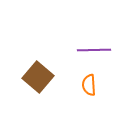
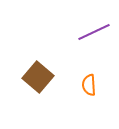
purple line: moved 18 px up; rotated 24 degrees counterclockwise
